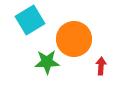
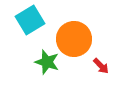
green star: rotated 20 degrees clockwise
red arrow: rotated 132 degrees clockwise
